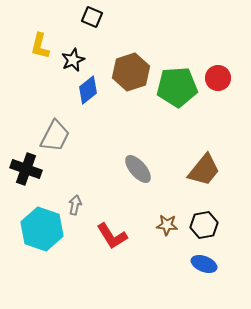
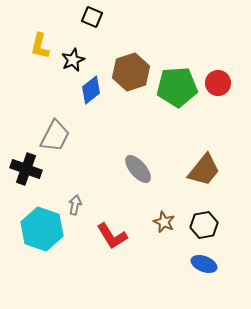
red circle: moved 5 px down
blue diamond: moved 3 px right
brown star: moved 3 px left, 3 px up; rotated 20 degrees clockwise
